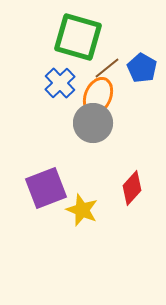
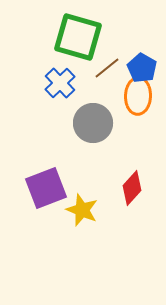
orange ellipse: moved 40 px right; rotated 21 degrees counterclockwise
